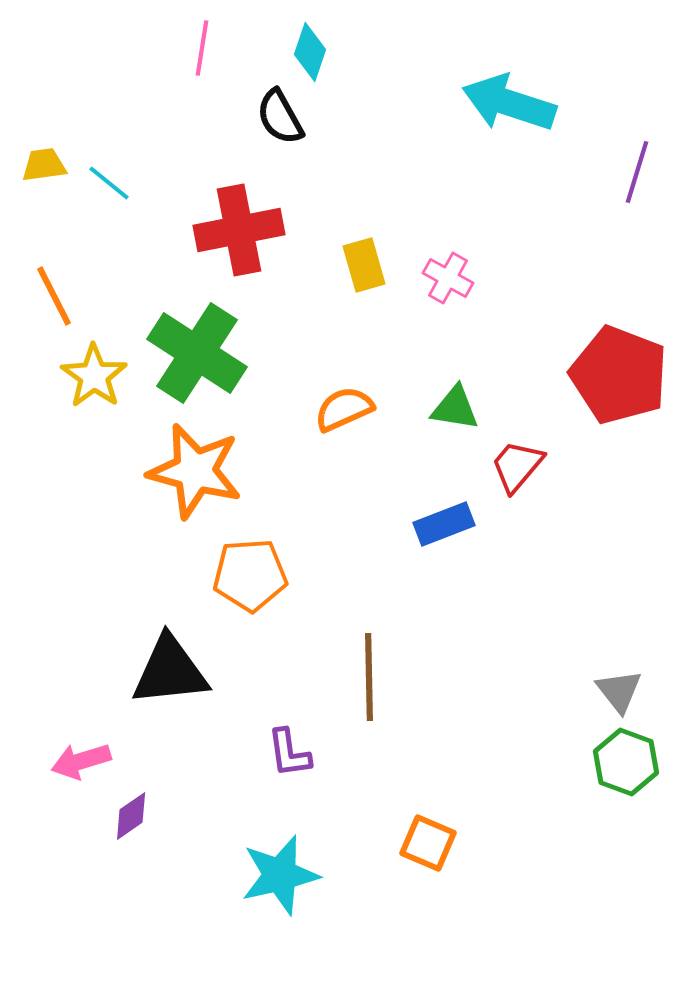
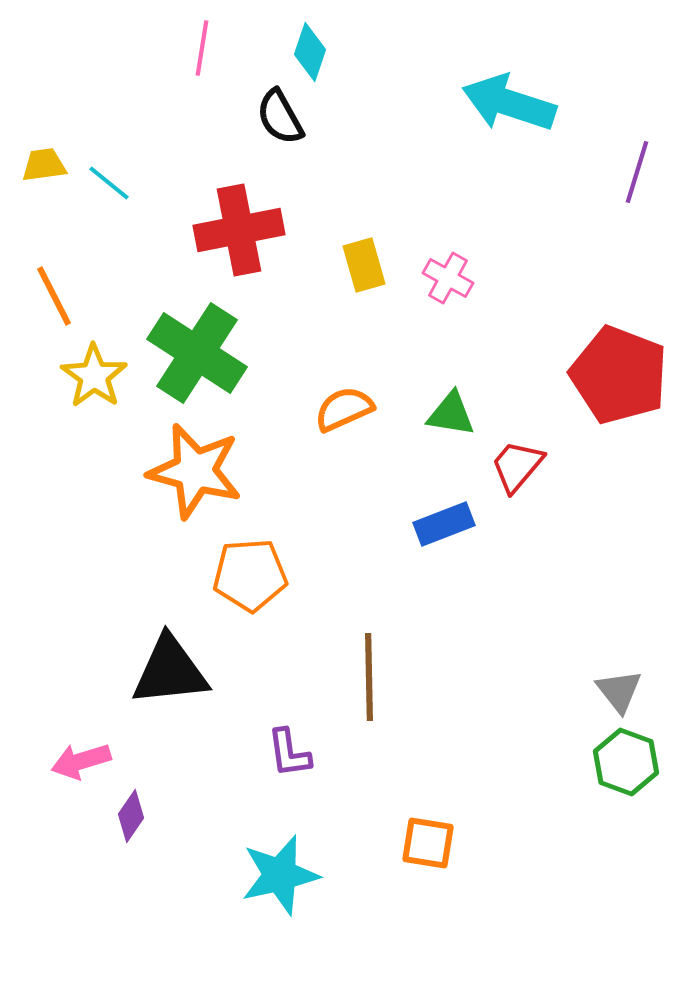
green triangle: moved 4 px left, 6 px down
purple diamond: rotated 21 degrees counterclockwise
orange square: rotated 14 degrees counterclockwise
